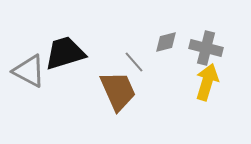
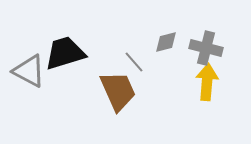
yellow arrow: rotated 12 degrees counterclockwise
